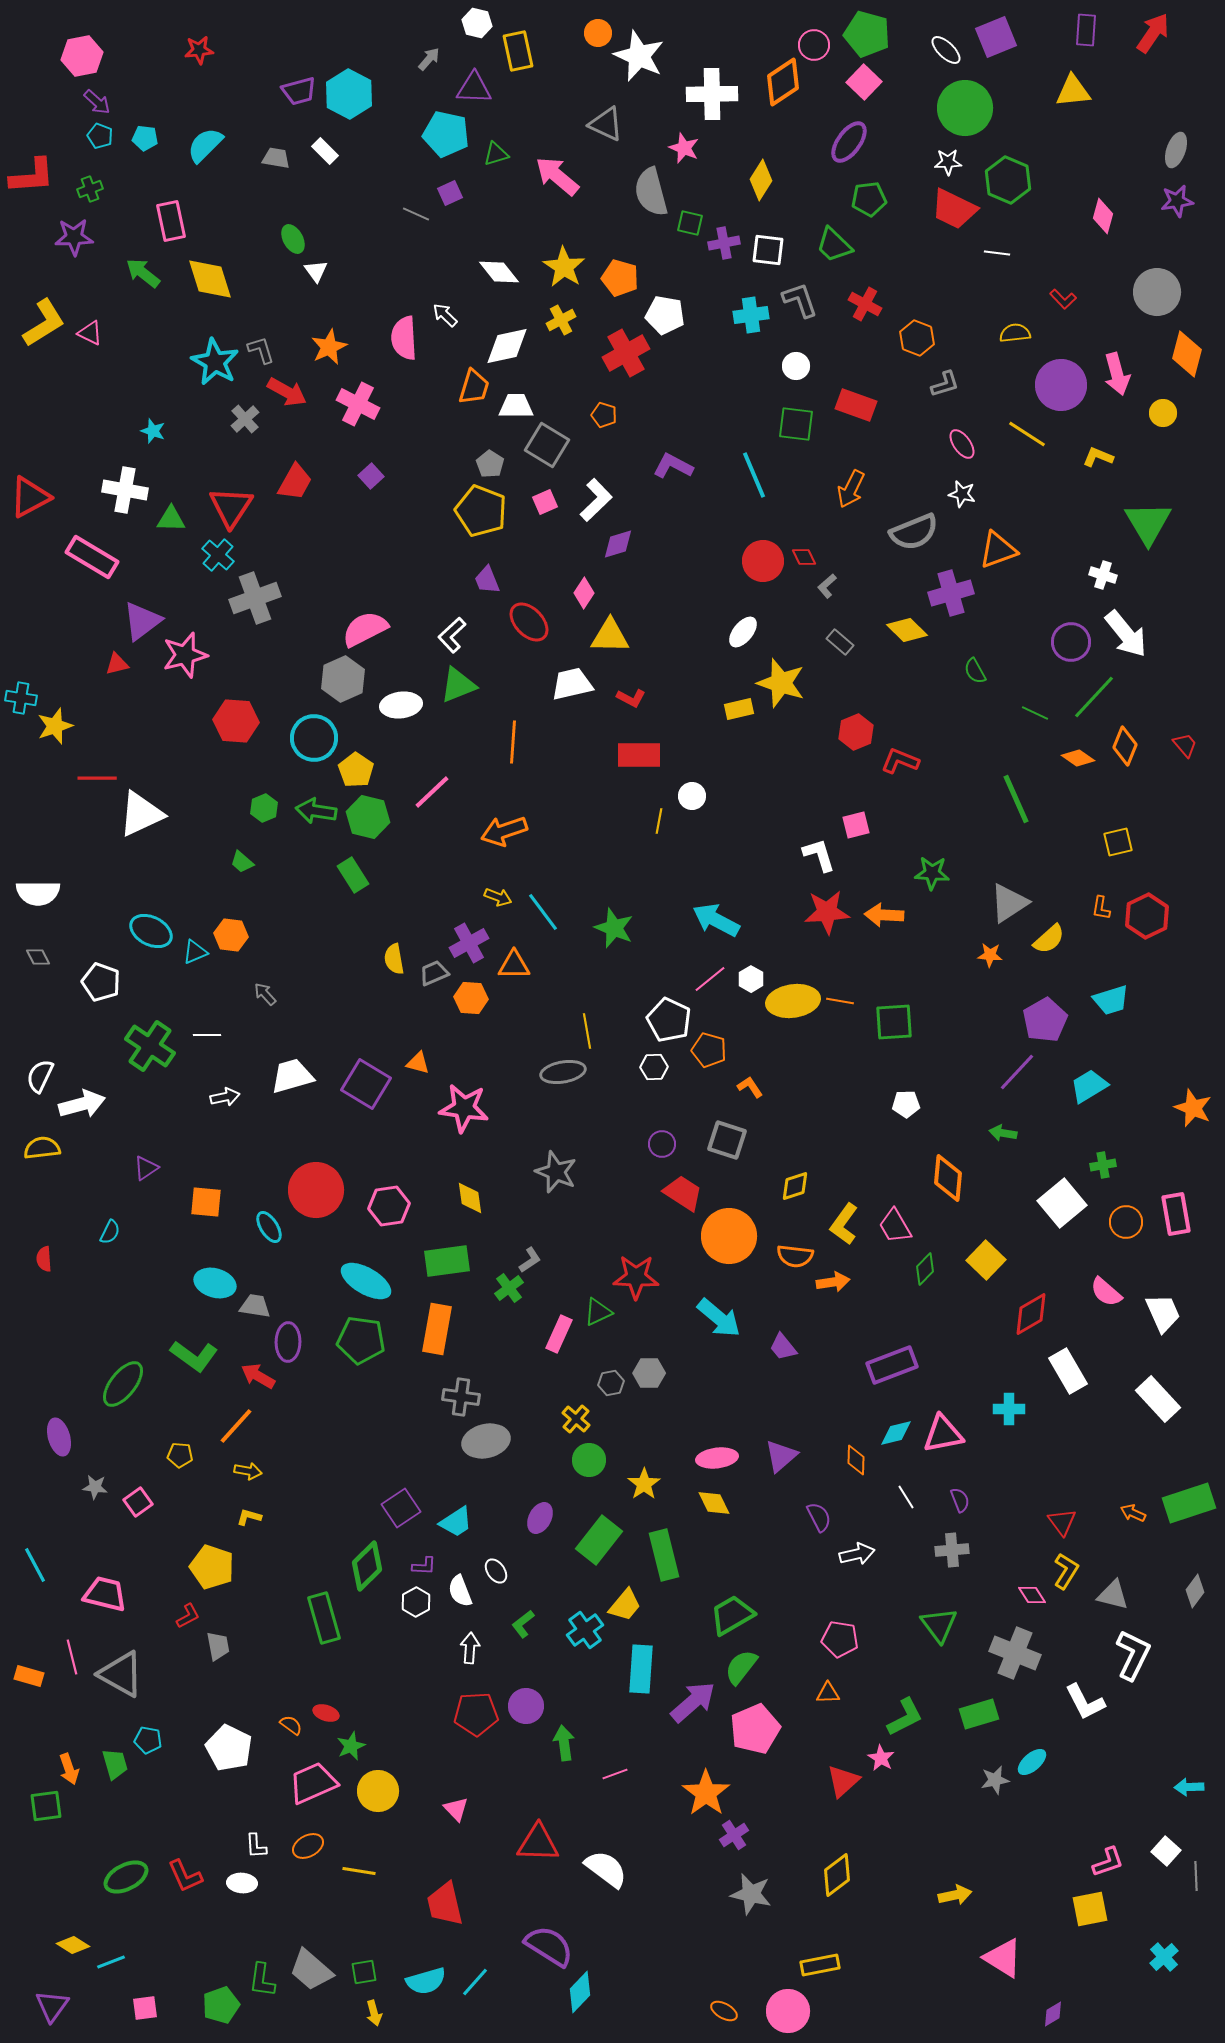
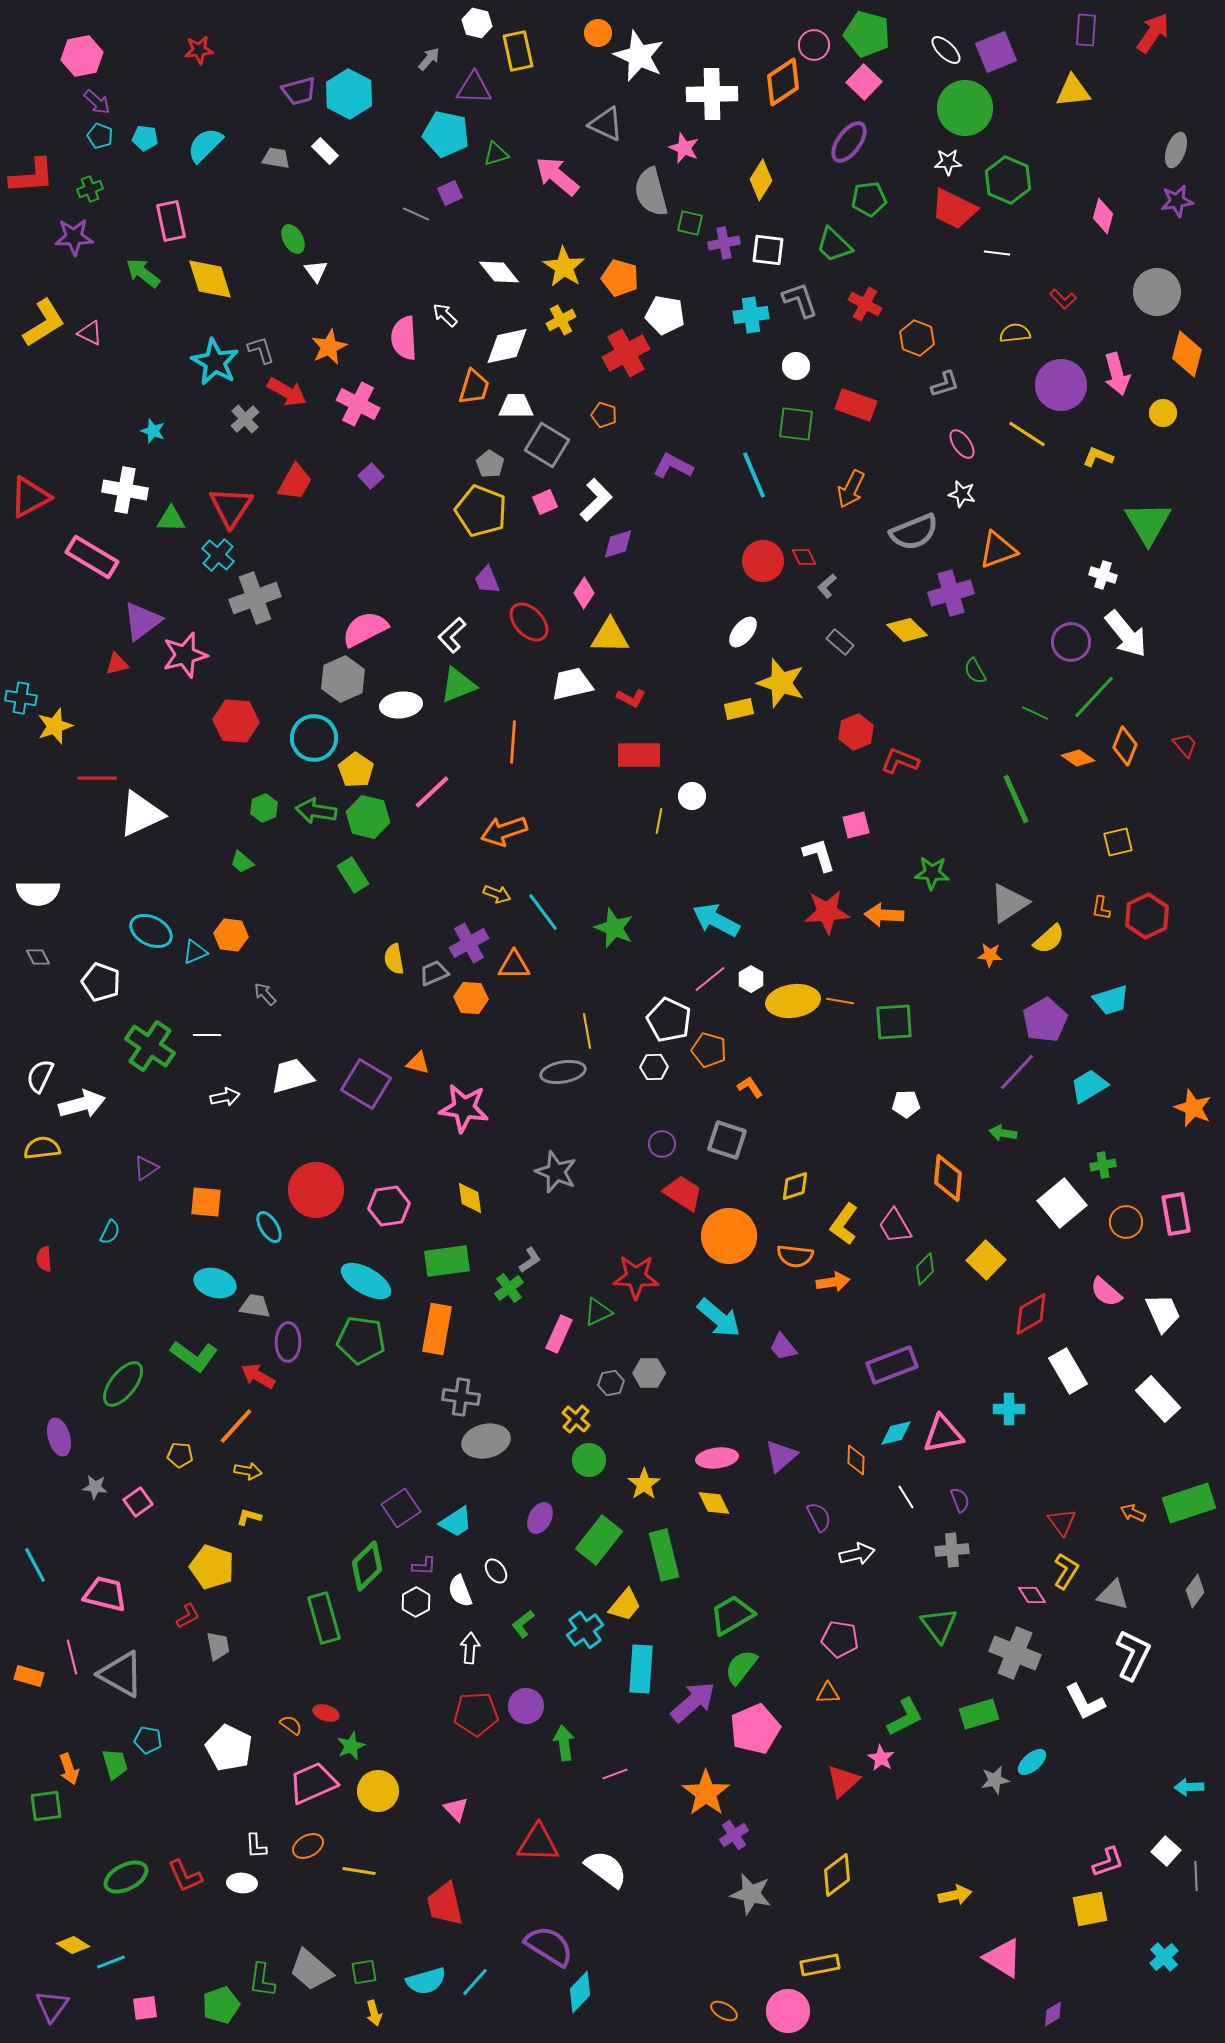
purple square at (996, 37): moved 15 px down
yellow arrow at (498, 897): moved 1 px left, 3 px up
